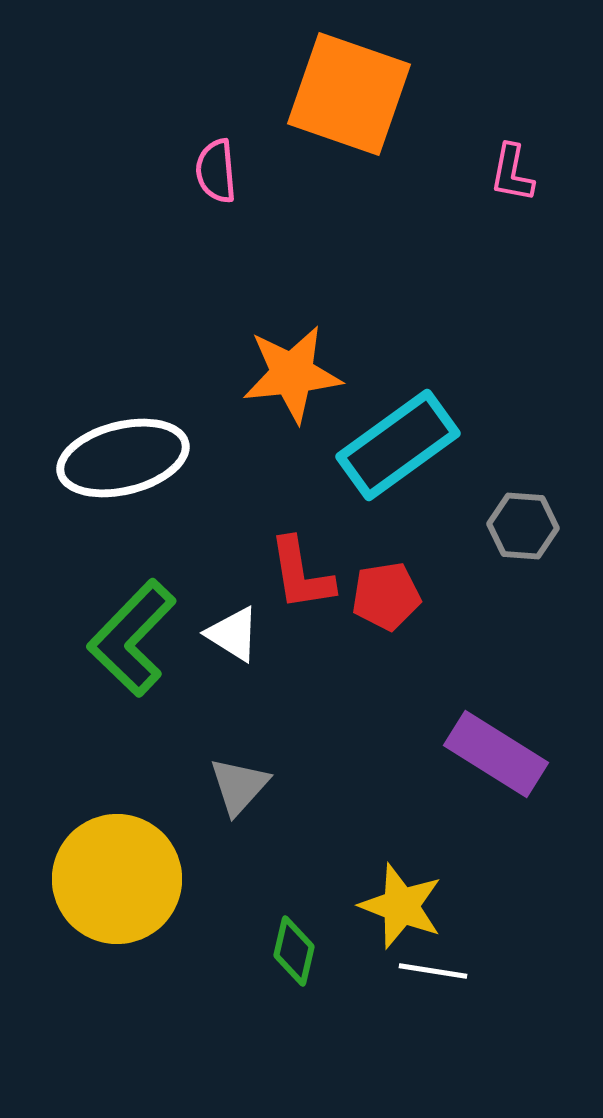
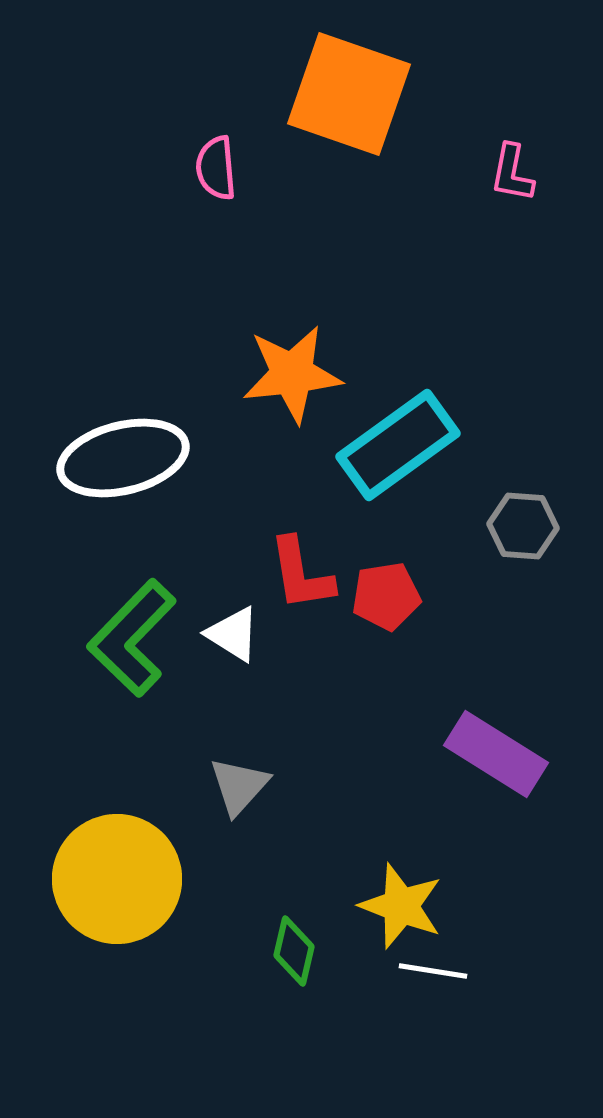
pink semicircle: moved 3 px up
